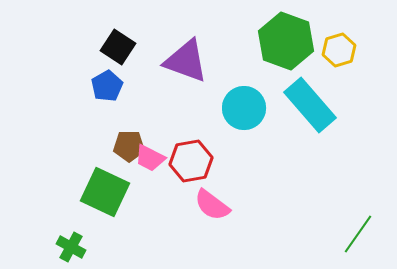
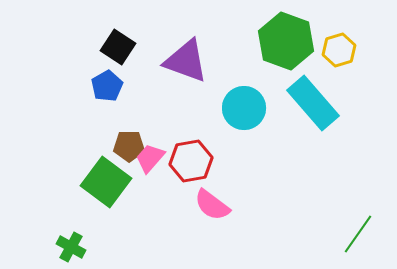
cyan rectangle: moved 3 px right, 2 px up
pink trapezoid: rotated 104 degrees clockwise
green square: moved 1 px right, 10 px up; rotated 12 degrees clockwise
